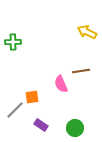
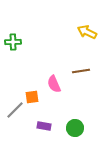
pink semicircle: moved 7 px left
purple rectangle: moved 3 px right, 1 px down; rotated 24 degrees counterclockwise
